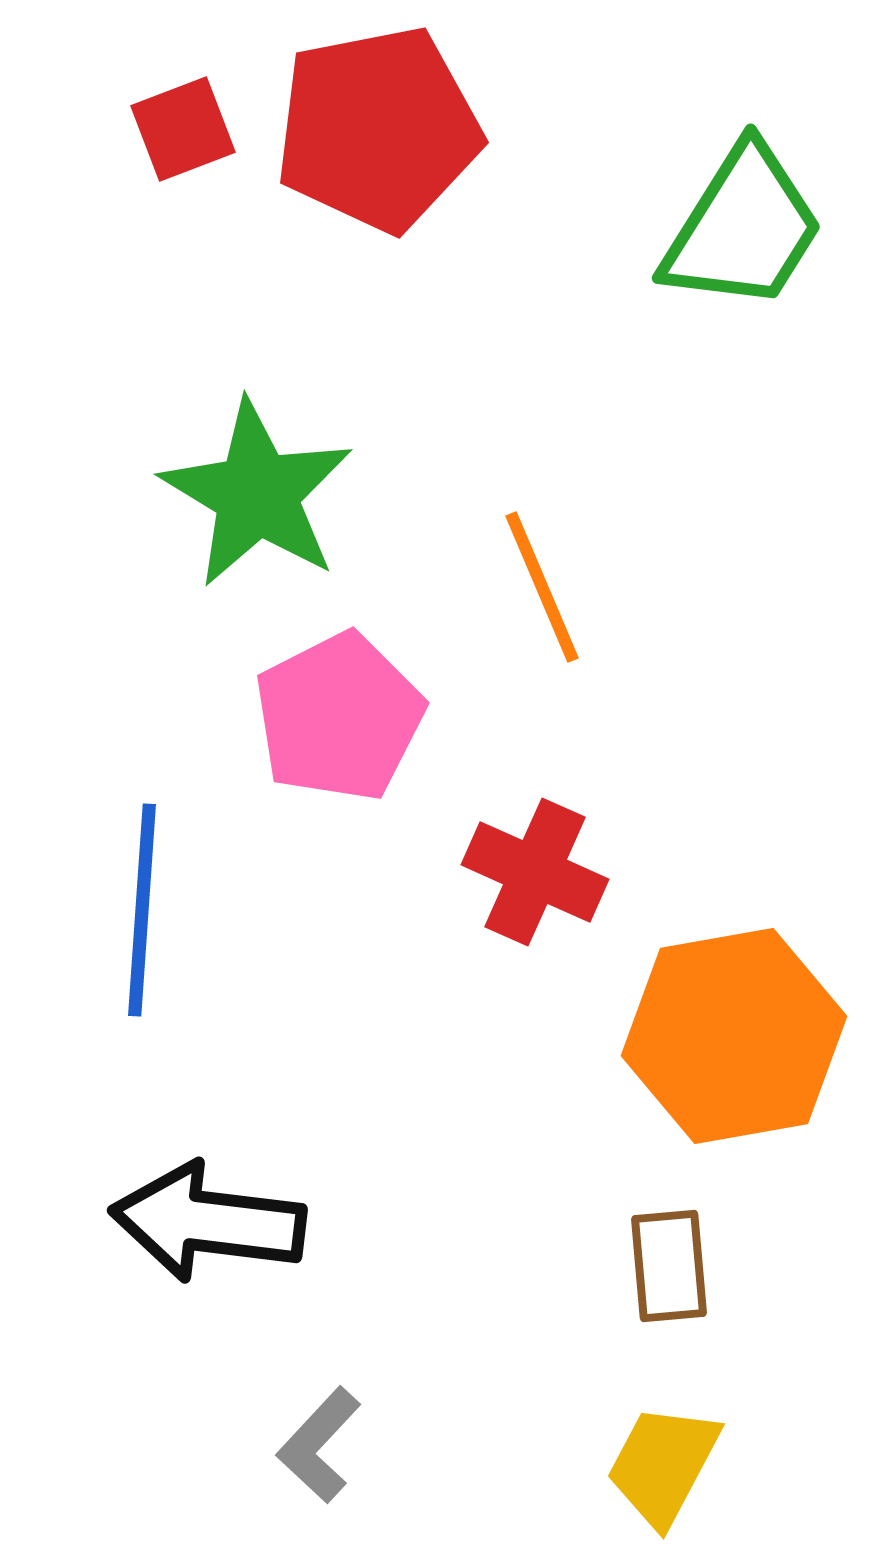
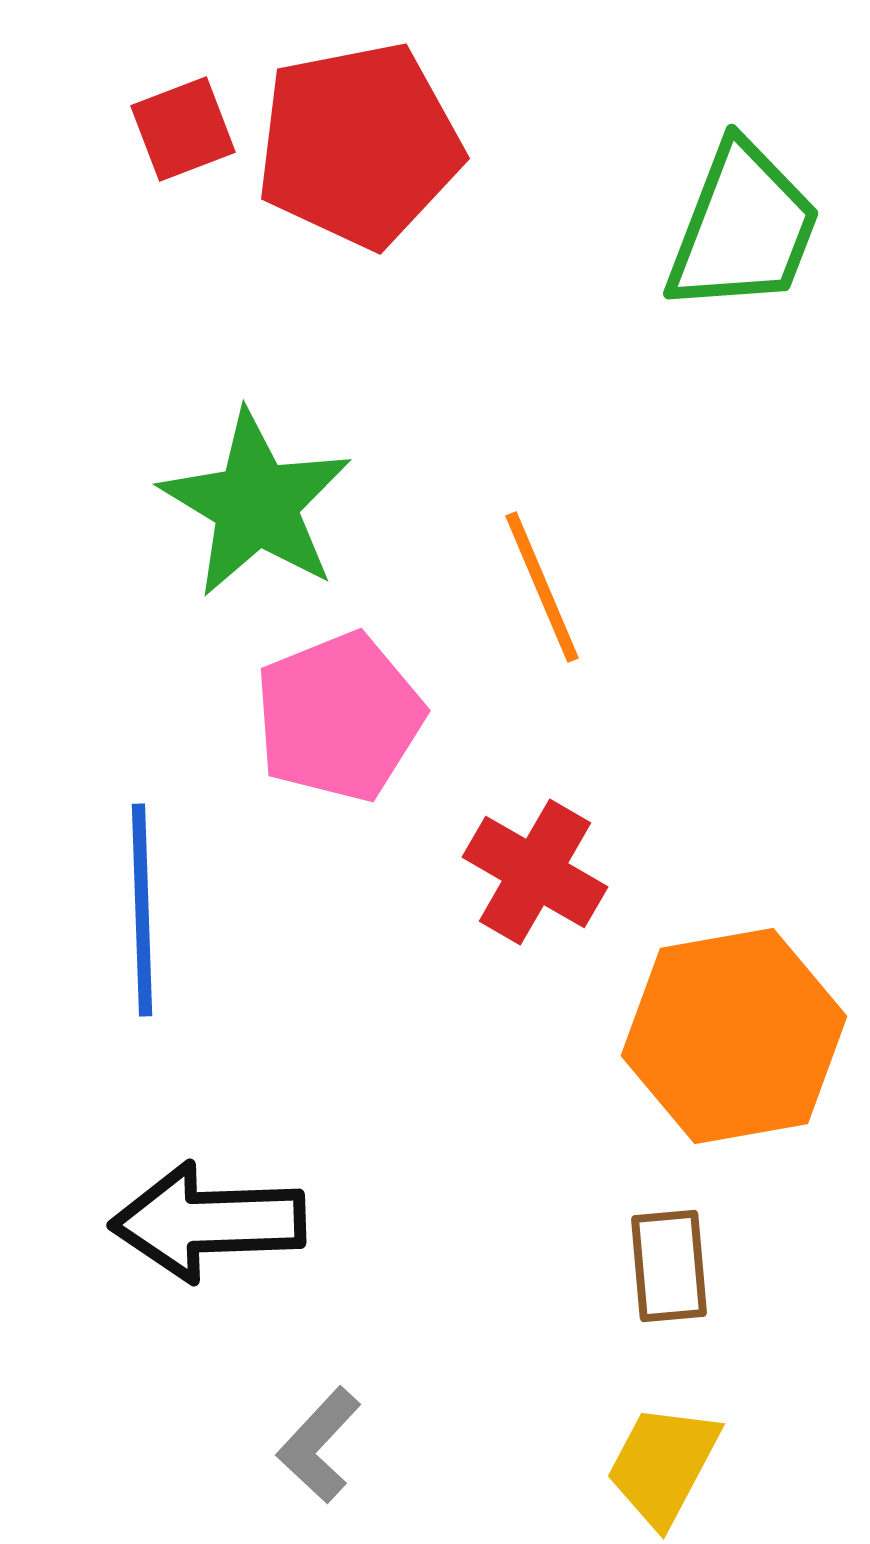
red pentagon: moved 19 px left, 16 px down
green trapezoid: rotated 11 degrees counterclockwise
green star: moved 1 px left, 10 px down
pink pentagon: rotated 5 degrees clockwise
red cross: rotated 6 degrees clockwise
blue line: rotated 6 degrees counterclockwise
black arrow: rotated 9 degrees counterclockwise
